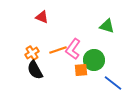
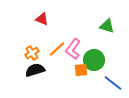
red triangle: moved 2 px down
orange line: moved 1 px left, 1 px up; rotated 24 degrees counterclockwise
black semicircle: rotated 102 degrees clockwise
